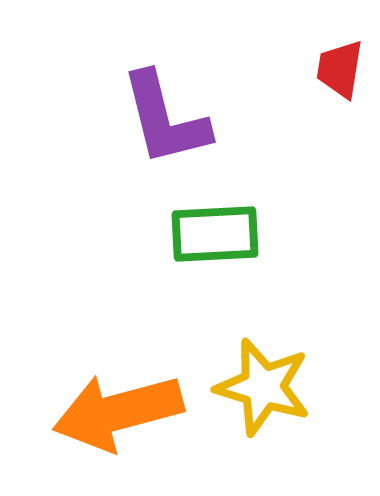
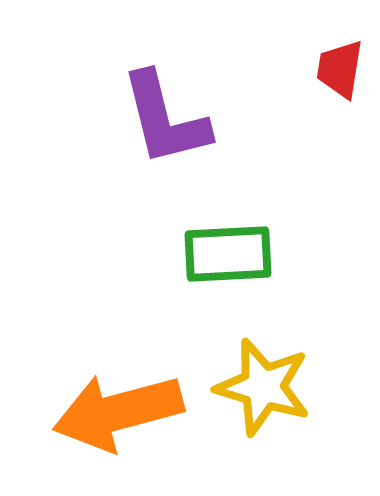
green rectangle: moved 13 px right, 20 px down
